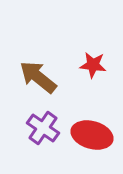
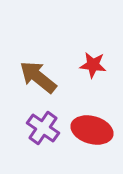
red ellipse: moved 5 px up
